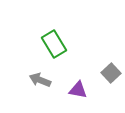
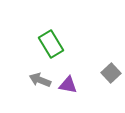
green rectangle: moved 3 px left
purple triangle: moved 10 px left, 5 px up
